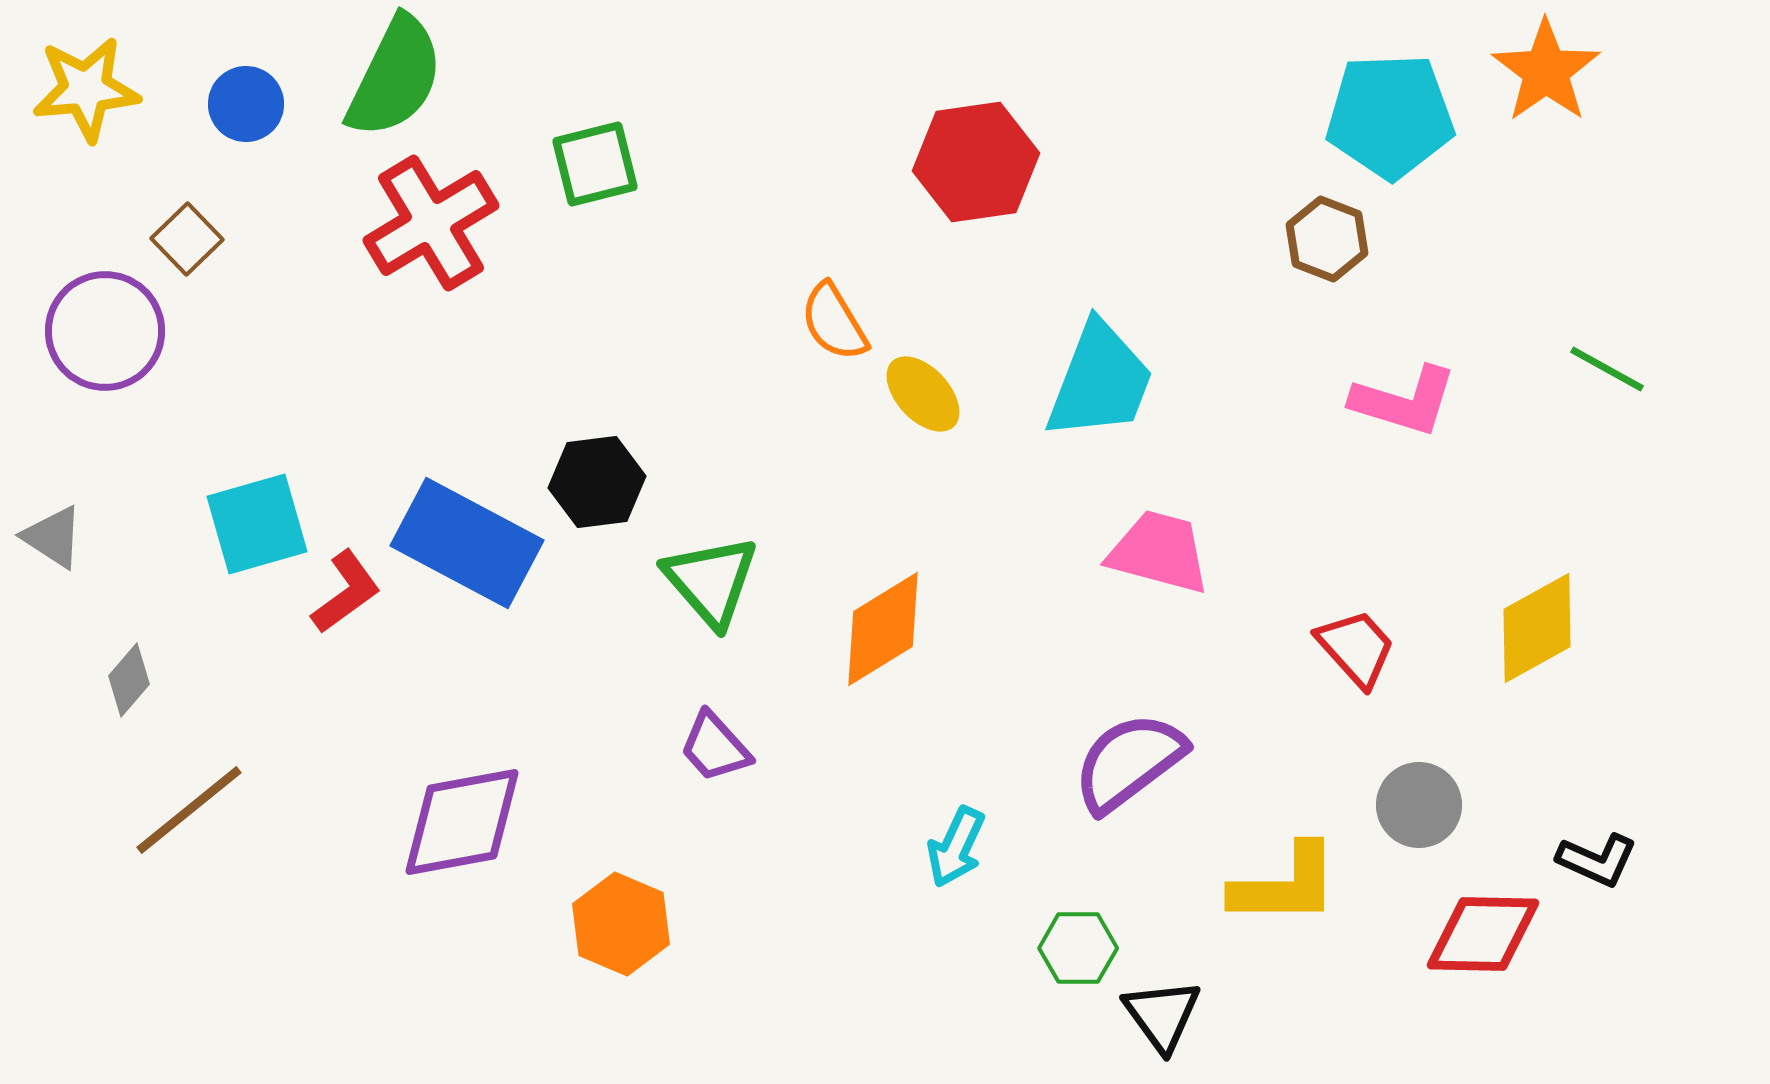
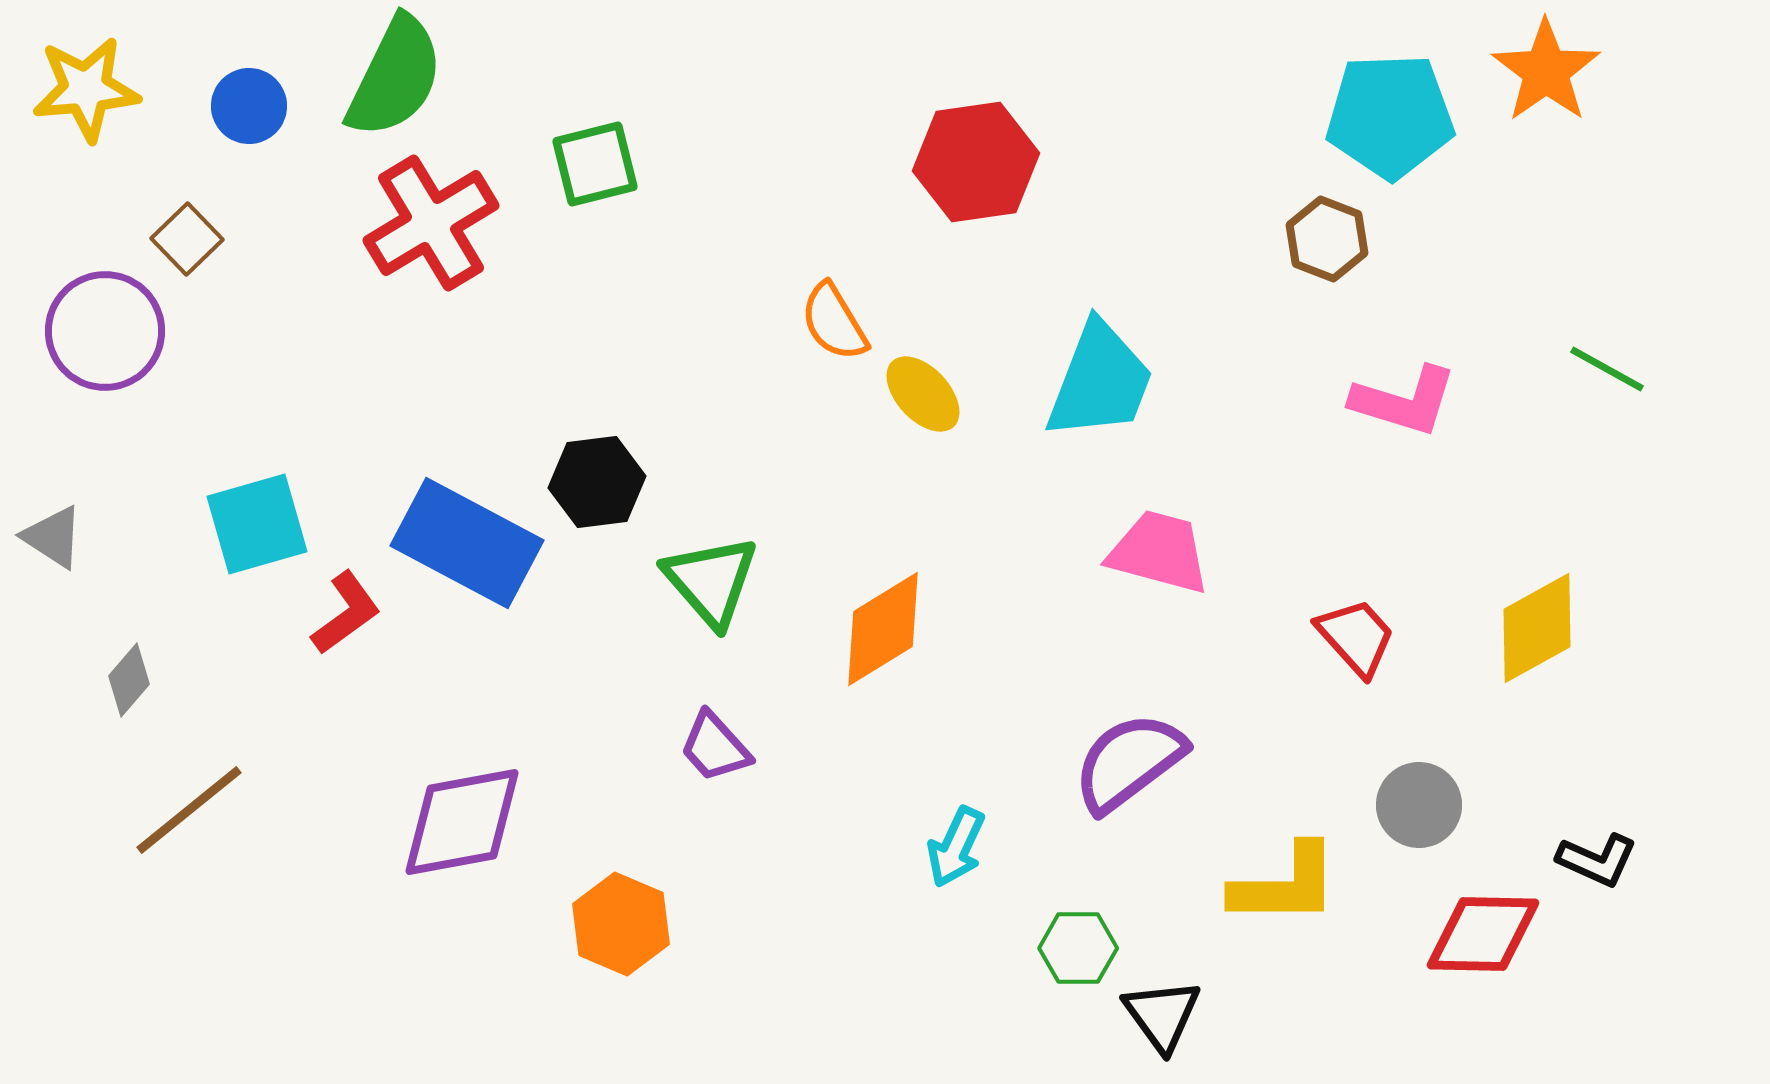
blue circle: moved 3 px right, 2 px down
red L-shape: moved 21 px down
red trapezoid: moved 11 px up
